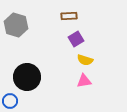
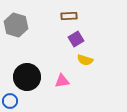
pink triangle: moved 22 px left
